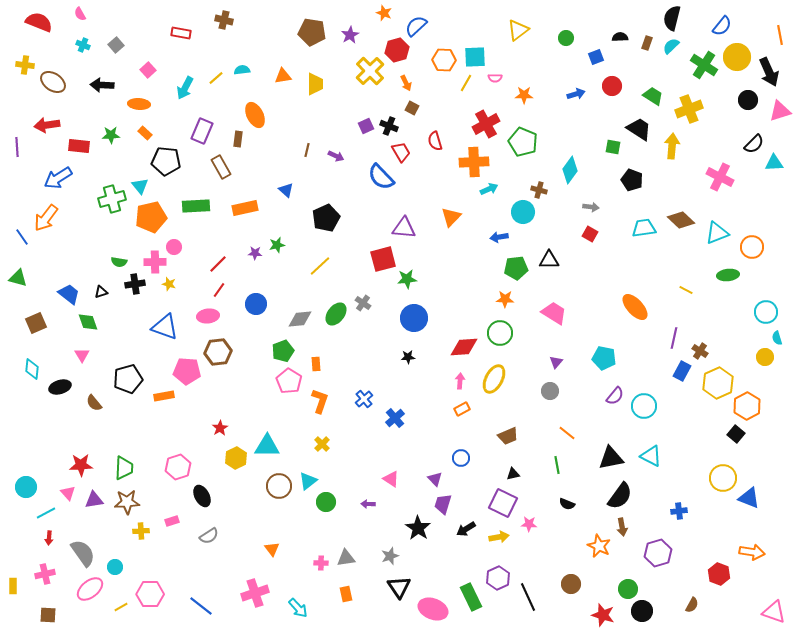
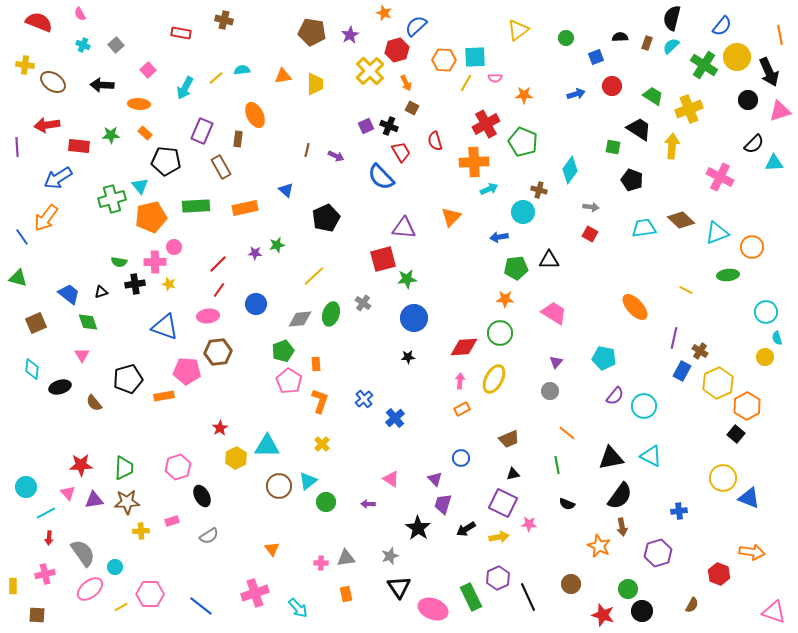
yellow line at (320, 266): moved 6 px left, 10 px down
green ellipse at (336, 314): moved 5 px left; rotated 20 degrees counterclockwise
brown trapezoid at (508, 436): moved 1 px right, 3 px down
brown square at (48, 615): moved 11 px left
